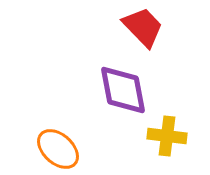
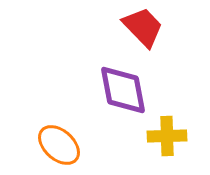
yellow cross: rotated 9 degrees counterclockwise
orange ellipse: moved 1 px right, 4 px up
